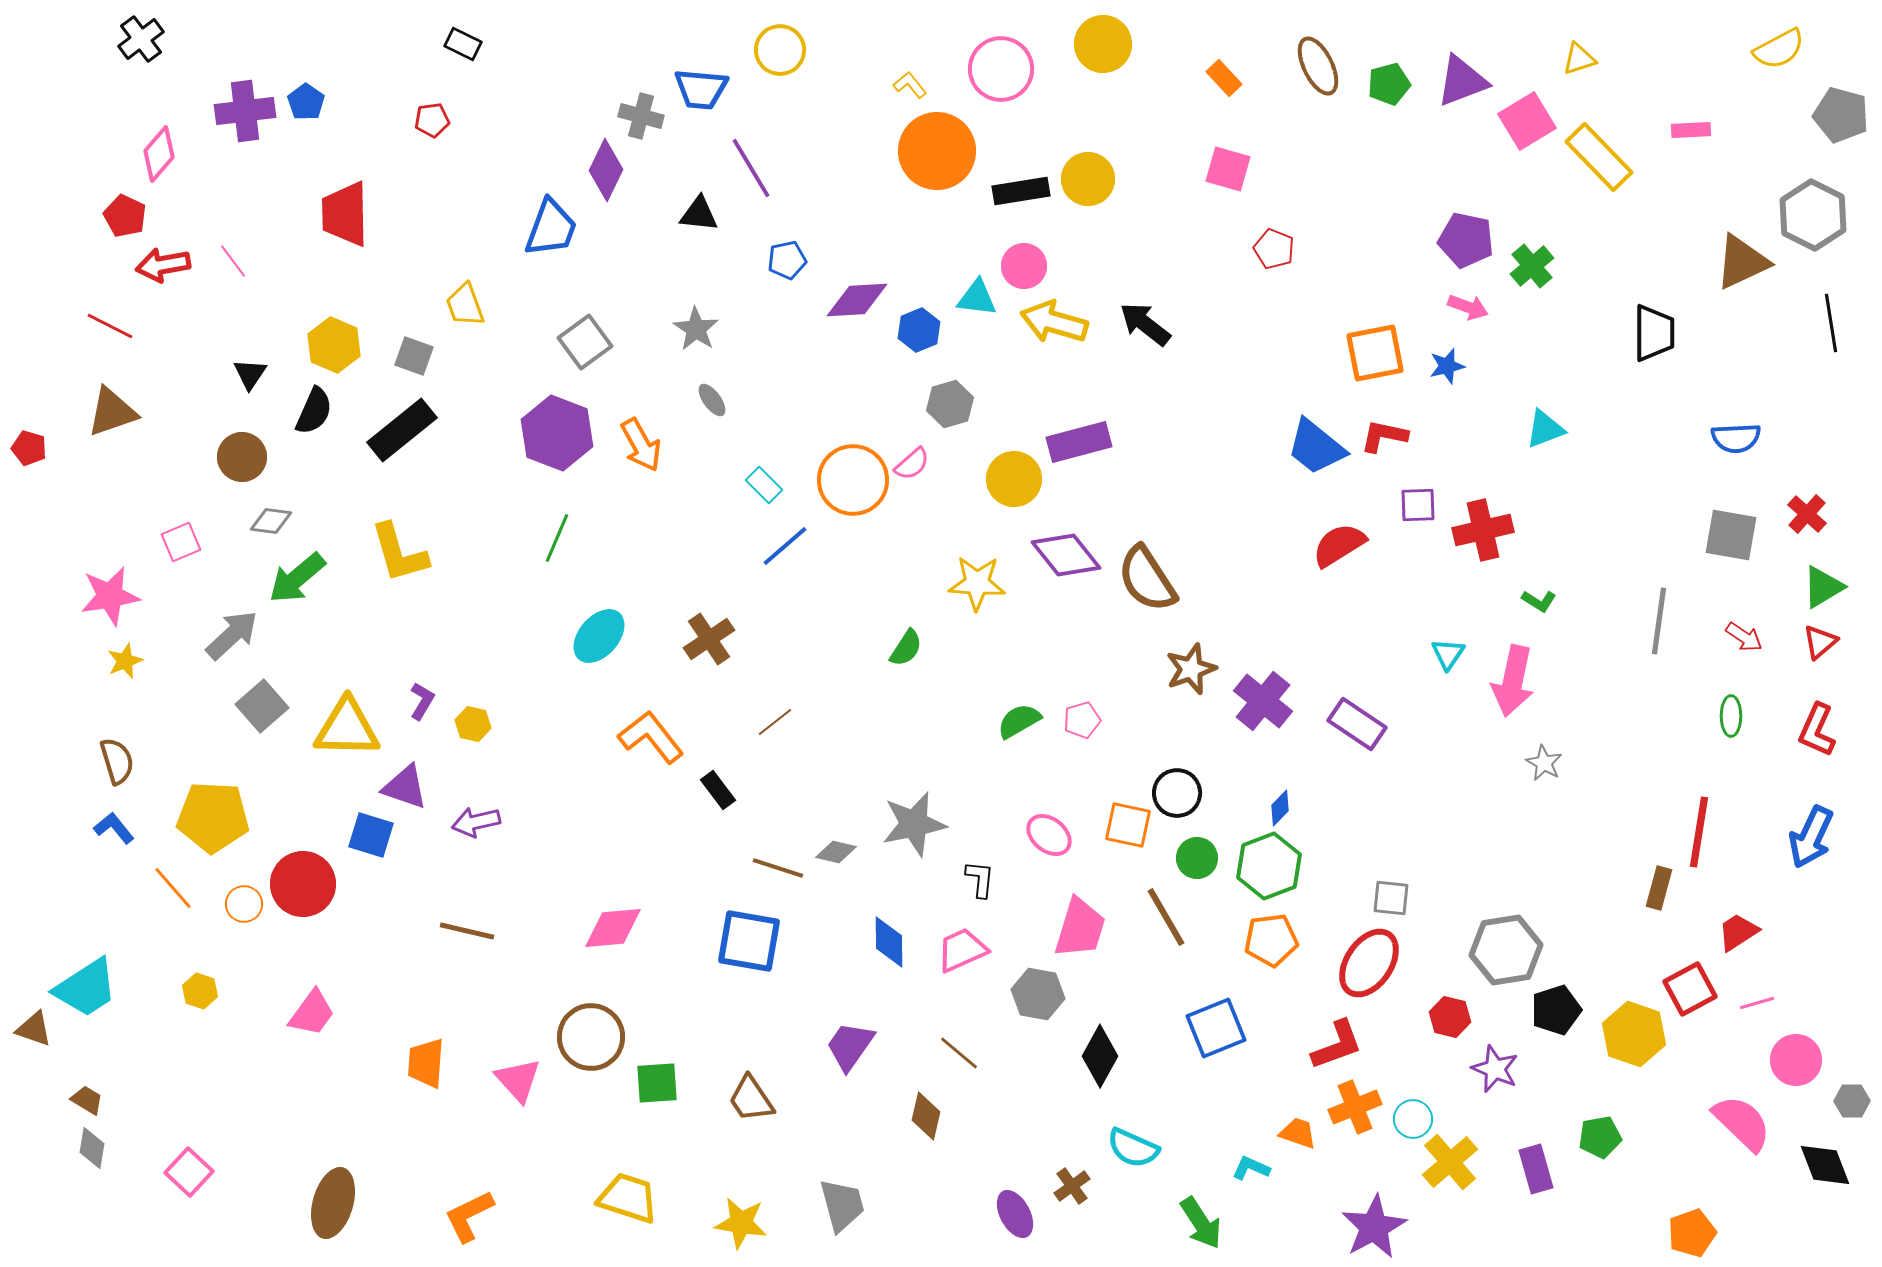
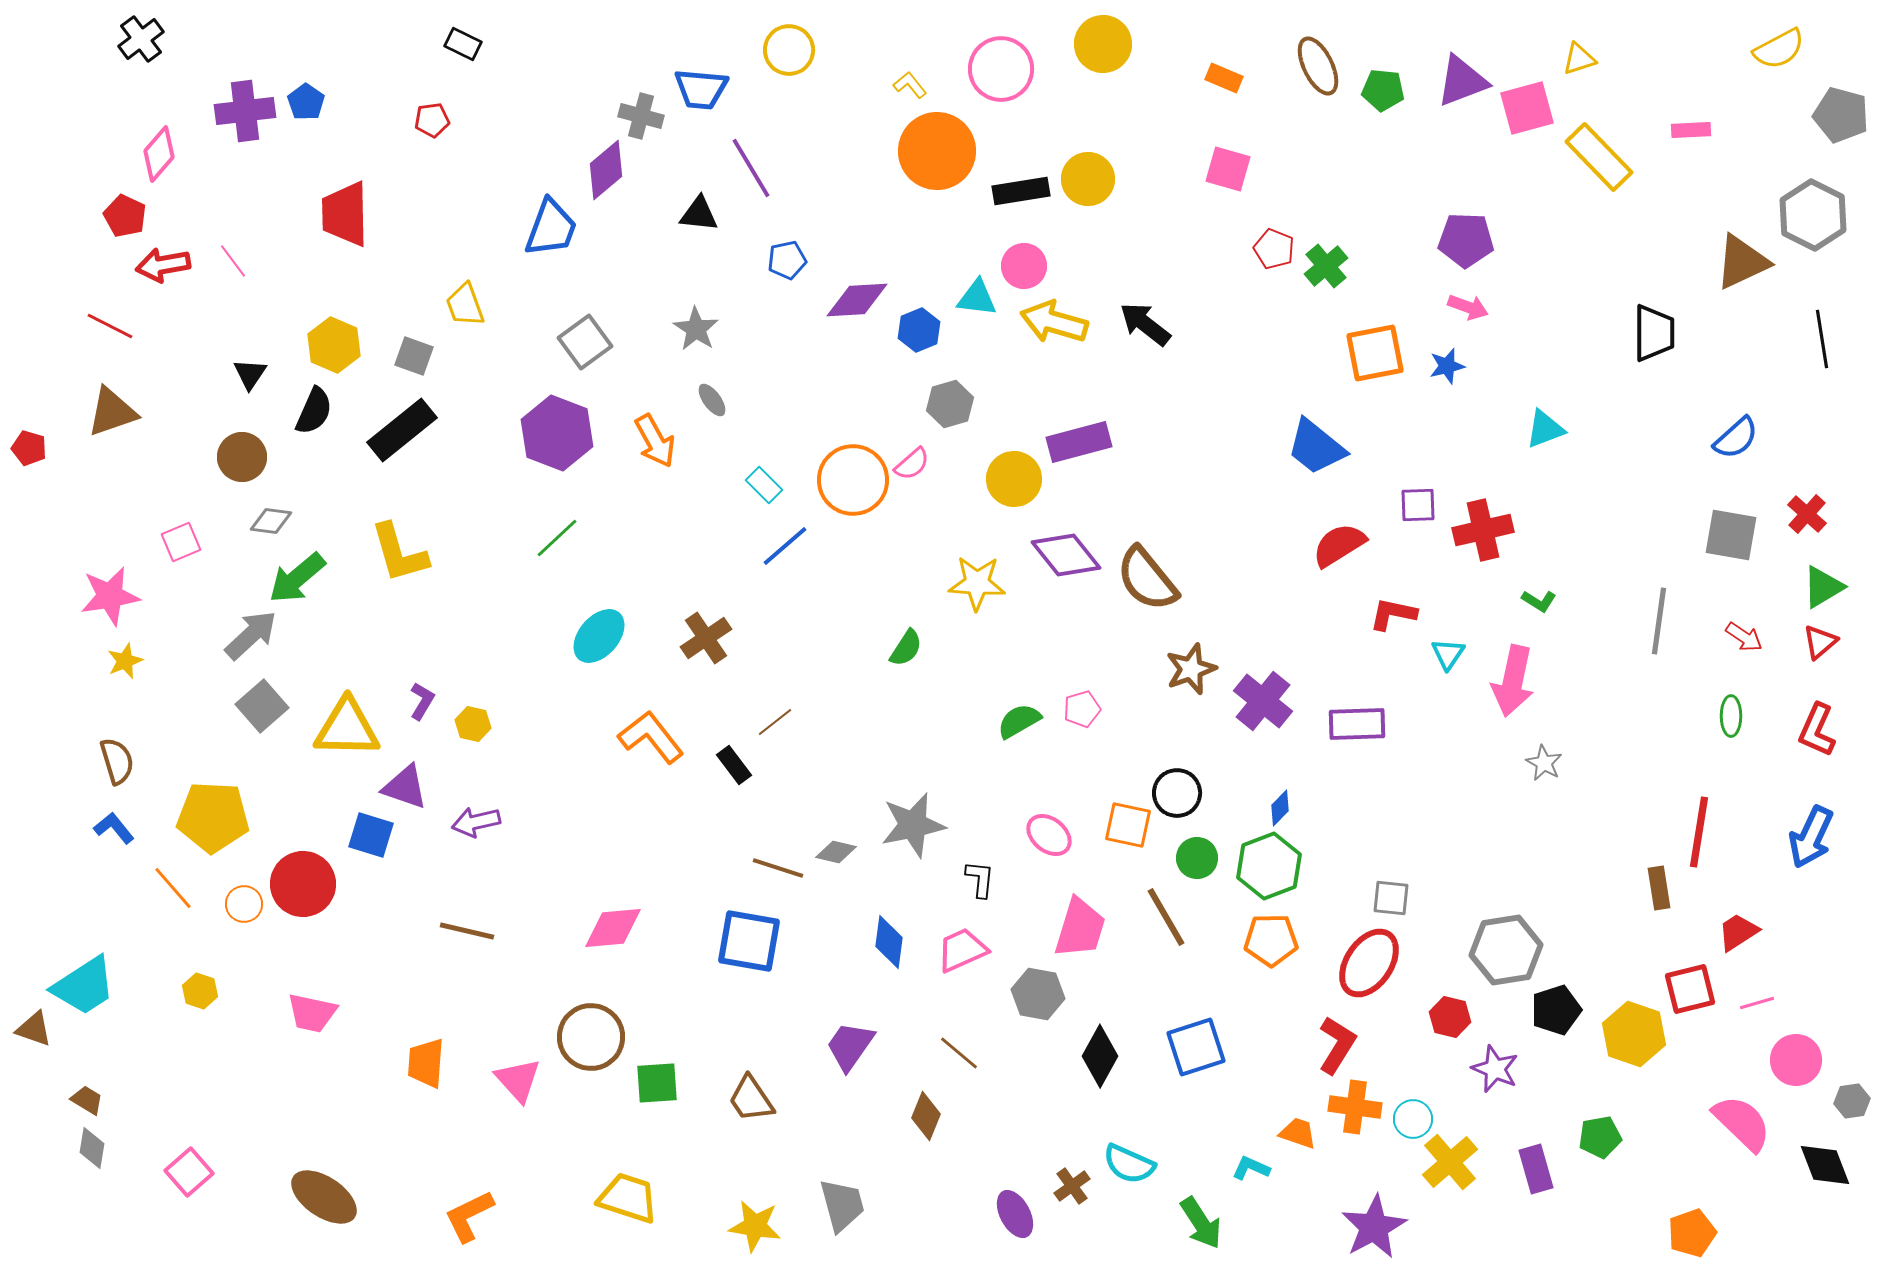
yellow circle at (780, 50): moved 9 px right
orange rectangle at (1224, 78): rotated 24 degrees counterclockwise
green pentagon at (1389, 84): moved 6 px left, 6 px down; rotated 21 degrees clockwise
pink square at (1527, 121): moved 13 px up; rotated 16 degrees clockwise
purple diamond at (606, 170): rotated 24 degrees clockwise
purple pentagon at (1466, 240): rotated 10 degrees counterclockwise
green cross at (1532, 266): moved 206 px left
black line at (1831, 323): moved 9 px left, 16 px down
red L-shape at (1384, 436): moved 9 px right, 178 px down
blue semicircle at (1736, 438): rotated 39 degrees counterclockwise
orange arrow at (641, 445): moved 14 px right, 4 px up
green line at (557, 538): rotated 24 degrees clockwise
brown semicircle at (1147, 579): rotated 6 degrees counterclockwise
gray arrow at (232, 635): moved 19 px right
brown cross at (709, 639): moved 3 px left, 1 px up
pink pentagon at (1082, 720): moved 11 px up
purple rectangle at (1357, 724): rotated 36 degrees counterclockwise
black rectangle at (718, 790): moved 16 px right, 25 px up
gray star at (914, 824): moved 1 px left, 1 px down
brown rectangle at (1659, 888): rotated 24 degrees counterclockwise
orange pentagon at (1271, 940): rotated 6 degrees clockwise
blue diamond at (889, 942): rotated 8 degrees clockwise
cyan trapezoid at (86, 988): moved 2 px left, 2 px up
red square at (1690, 989): rotated 14 degrees clockwise
pink trapezoid at (312, 1013): rotated 66 degrees clockwise
blue square at (1216, 1028): moved 20 px left, 19 px down; rotated 4 degrees clockwise
red L-shape at (1337, 1045): rotated 38 degrees counterclockwise
gray hexagon at (1852, 1101): rotated 8 degrees counterclockwise
orange cross at (1355, 1107): rotated 30 degrees clockwise
brown diamond at (926, 1116): rotated 9 degrees clockwise
cyan semicircle at (1133, 1148): moved 4 px left, 16 px down
pink square at (189, 1172): rotated 6 degrees clockwise
brown ellipse at (333, 1203): moved 9 px left, 6 px up; rotated 72 degrees counterclockwise
yellow star at (741, 1223): moved 14 px right, 3 px down
